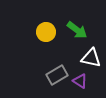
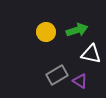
green arrow: rotated 55 degrees counterclockwise
white triangle: moved 4 px up
